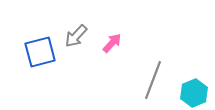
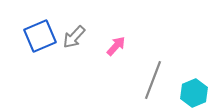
gray arrow: moved 2 px left, 1 px down
pink arrow: moved 4 px right, 3 px down
blue square: moved 16 px up; rotated 8 degrees counterclockwise
